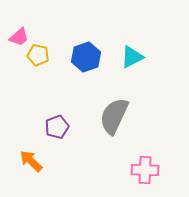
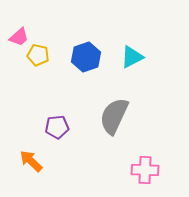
purple pentagon: rotated 15 degrees clockwise
